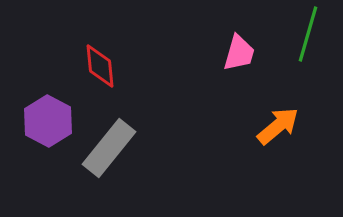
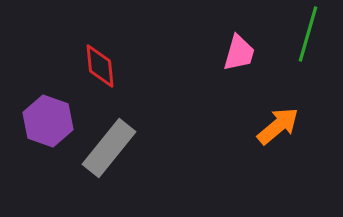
purple hexagon: rotated 9 degrees counterclockwise
